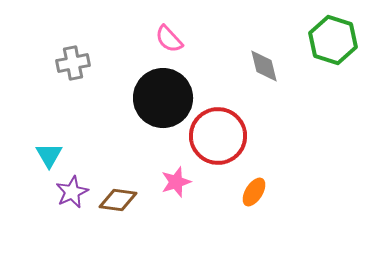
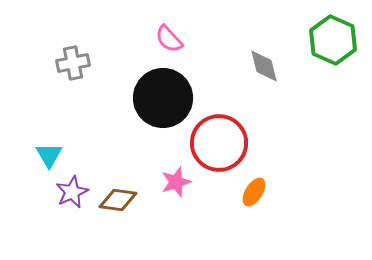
green hexagon: rotated 6 degrees clockwise
red circle: moved 1 px right, 7 px down
